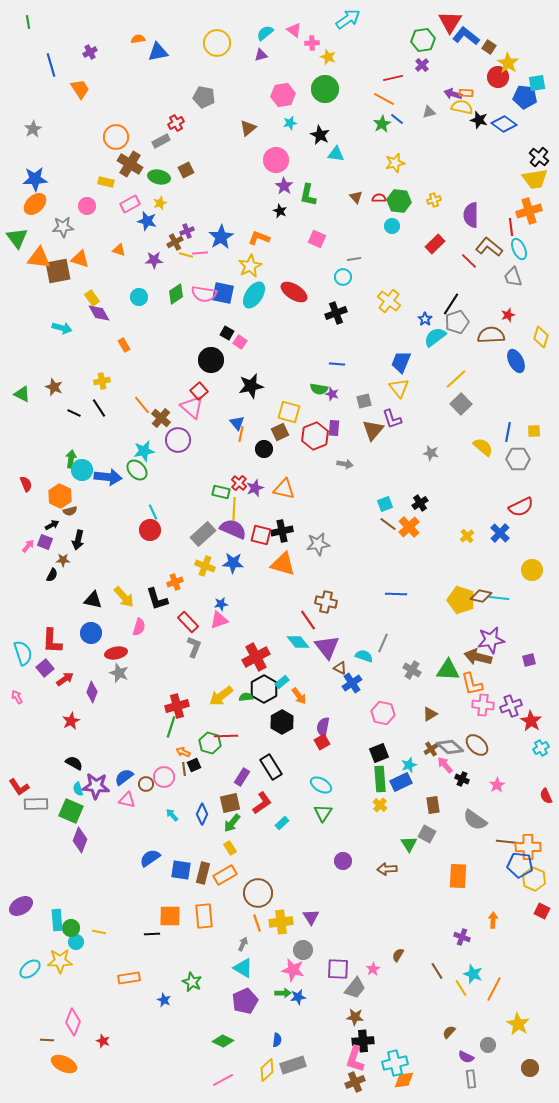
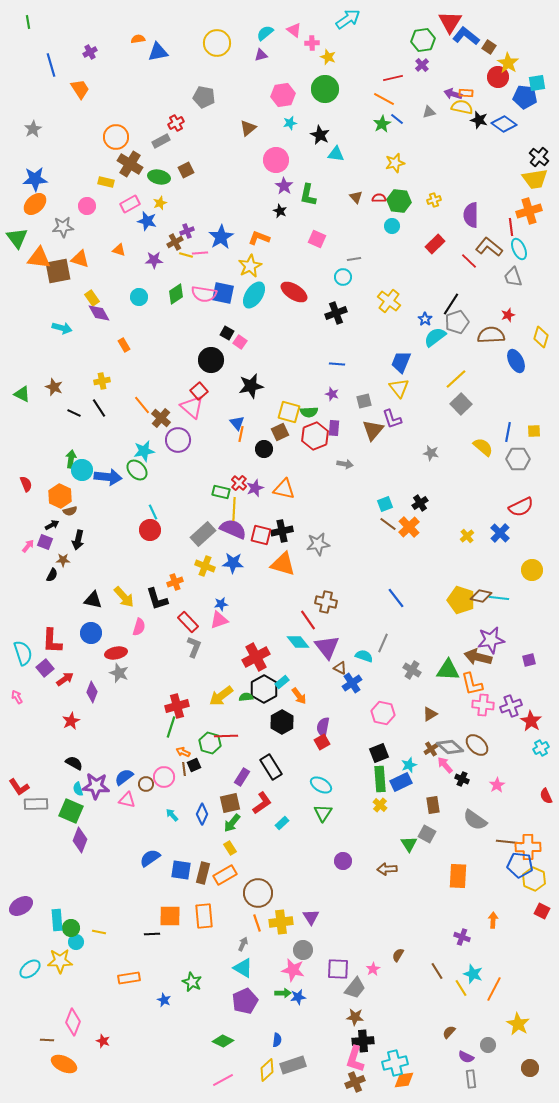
green semicircle at (319, 389): moved 10 px left, 23 px down; rotated 12 degrees counterclockwise
blue line at (396, 594): moved 4 px down; rotated 50 degrees clockwise
